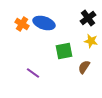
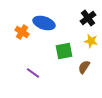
orange cross: moved 8 px down
